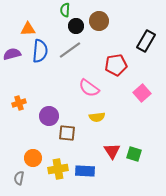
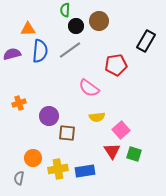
pink square: moved 21 px left, 37 px down
blue rectangle: rotated 12 degrees counterclockwise
